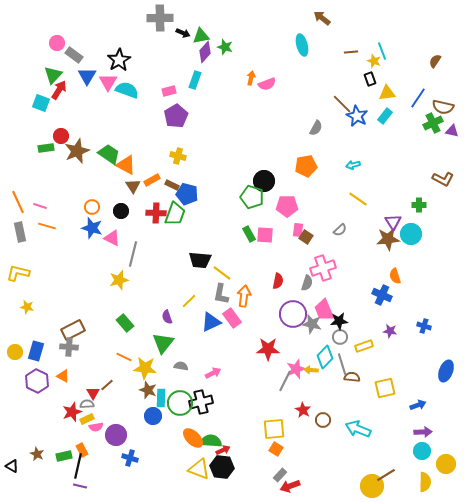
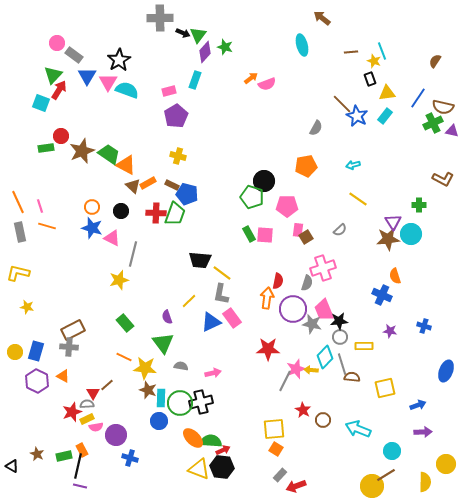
green triangle at (201, 36): moved 3 px left, 1 px up; rotated 42 degrees counterclockwise
orange arrow at (251, 78): rotated 40 degrees clockwise
brown star at (77, 151): moved 5 px right
orange rectangle at (152, 180): moved 4 px left, 3 px down
brown triangle at (133, 186): rotated 14 degrees counterclockwise
pink line at (40, 206): rotated 56 degrees clockwise
brown square at (306, 237): rotated 24 degrees clockwise
orange arrow at (244, 296): moved 23 px right, 2 px down
purple circle at (293, 314): moved 5 px up
green triangle at (163, 343): rotated 15 degrees counterclockwise
yellow rectangle at (364, 346): rotated 18 degrees clockwise
pink arrow at (213, 373): rotated 14 degrees clockwise
blue circle at (153, 416): moved 6 px right, 5 px down
cyan circle at (422, 451): moved 30 px left
red arrow at (290, 486): moved 6 px right
